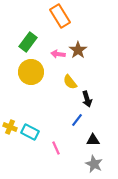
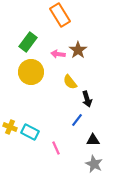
orange rectangle: moved 1 px up
